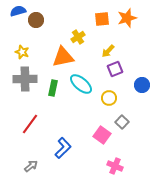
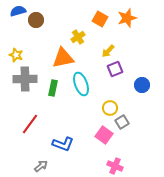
orange square: moved 2 px left; rotated 35 degrees clockwise
yellow star: moved 6 px left, 3 px down
orange triangle: moved 1 px down
cyan ellipse: rotated 30 degrees clockwise
yellow circle: moved 1 px right, 10 px down
gray square: rotated 16 degrees clockwise
pink square: moved 2 px right
blue L-shape: moved 4 px up; rotated 65 degrees clockwise
gray arrow: moved 10 px right
